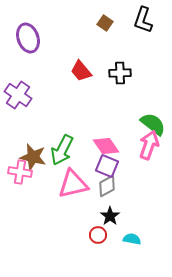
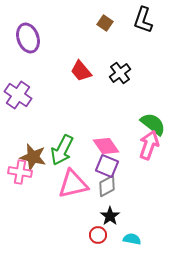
black cross: rotated 35 degrees counterclockwise
